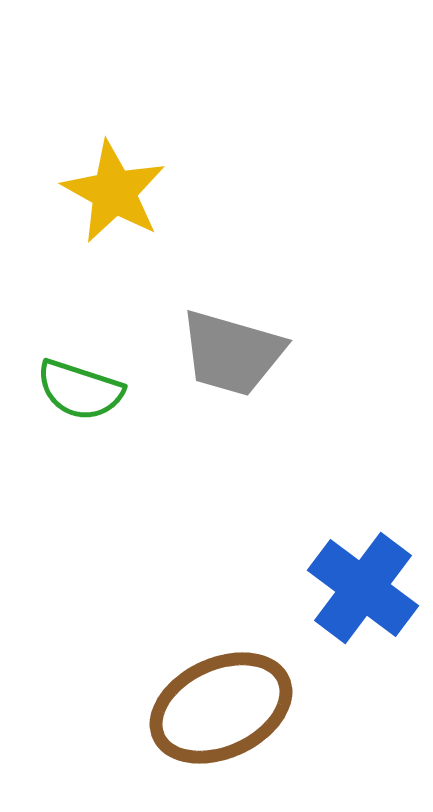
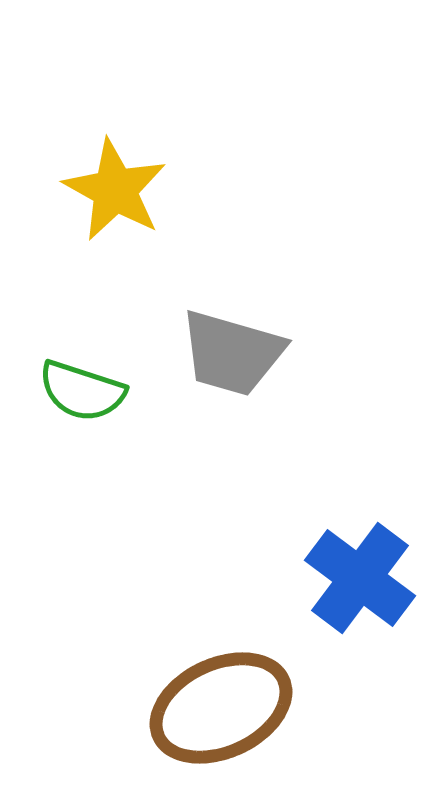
yellow star: moved 1 px right, 2 px up
green semicircle: moved 2 px right, 1 px down
blue cross: moved 3 px left, 10 px up
